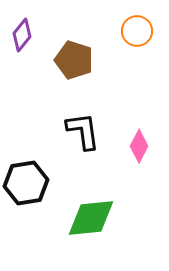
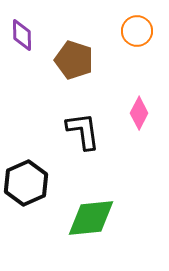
purple diamond: rotated 40 degrees counterclockwise
pink diamond: moved 33 px up
black hexagon: rotated 15 degrees counterclockwise
